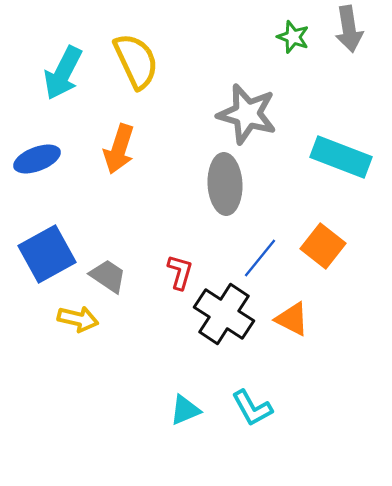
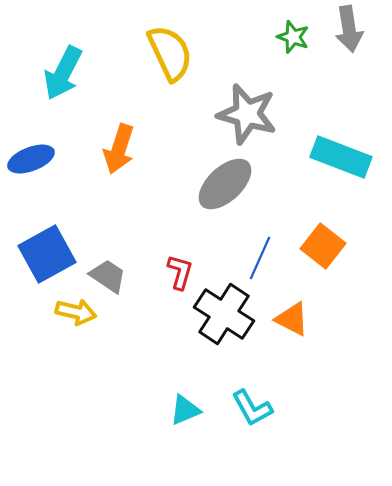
yellow semicircle: moved 34 px right, 8 px up
blue ellipse: moved 6 px left
gray ellipse: rotated 50 degrees clockwise
blue line: rotated 15 degrees counterclockwise
yellow arrow: moved 2 px left, 7 px up
